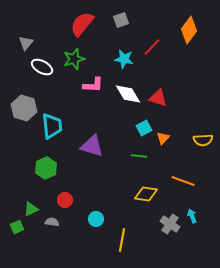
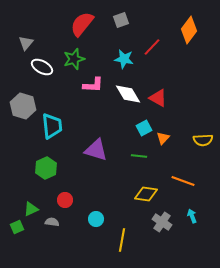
red triangle: rotated 12 degrees clockwise
gray hexagon: moved 1 px left, 2 px up
purple triangle: moved 4 px right, 4 px down
gray cross: moved 8 px left, 2 px up
